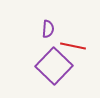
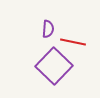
red line: moved 4 px up
